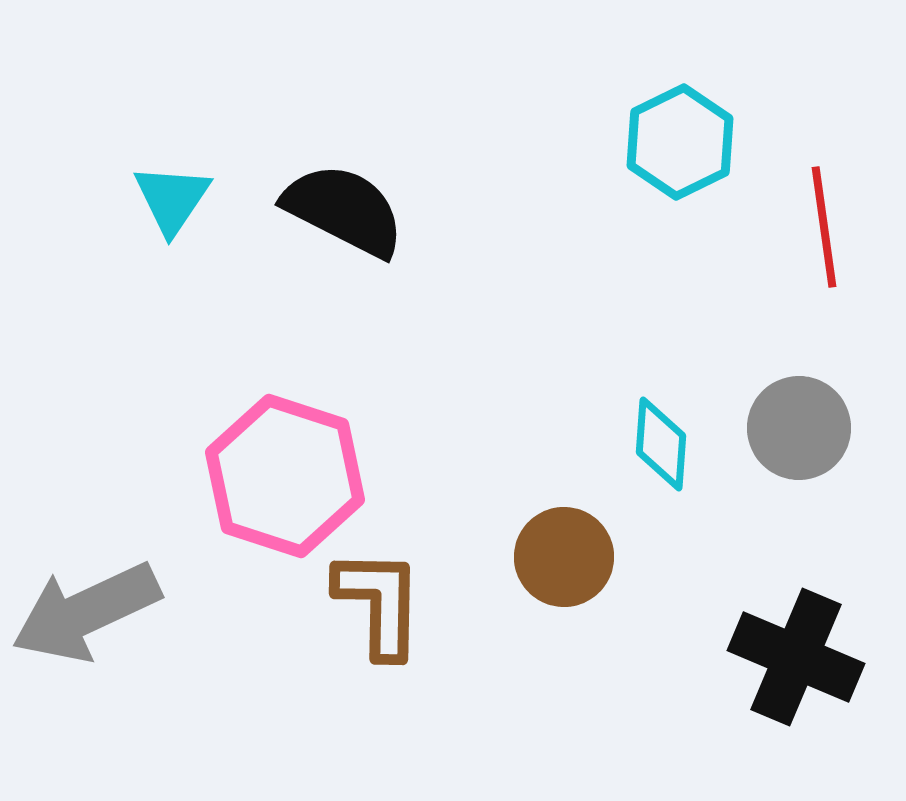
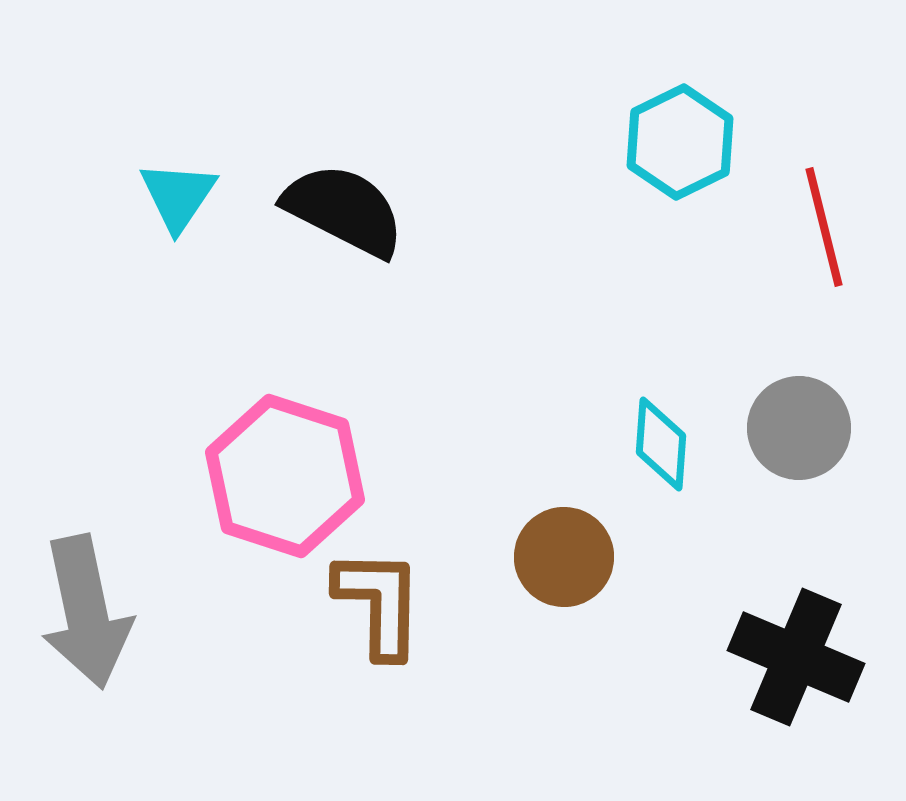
cyan triangle: moved 6 px right, 3 px up
red line: rotated 6 degrees counterclockwise
gray arrow: rotated 77 degrees counterclockwise
